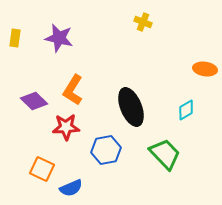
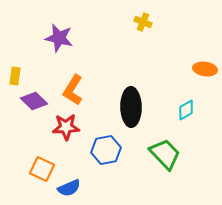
yellow rectangle: moved 38 px down
black ellipse: rotated 21 degrees clockwise
blue semicircle: moved 2 px left
